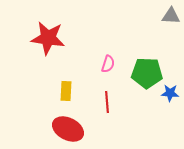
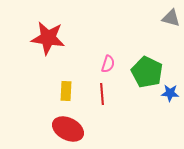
gray triangle: moved 2 px down; rotated 12 degrees clockwise
green pentagon: moved 1 px up; rotated 24 degrees clockwise
red line: moved 5 px left, 8 px up
